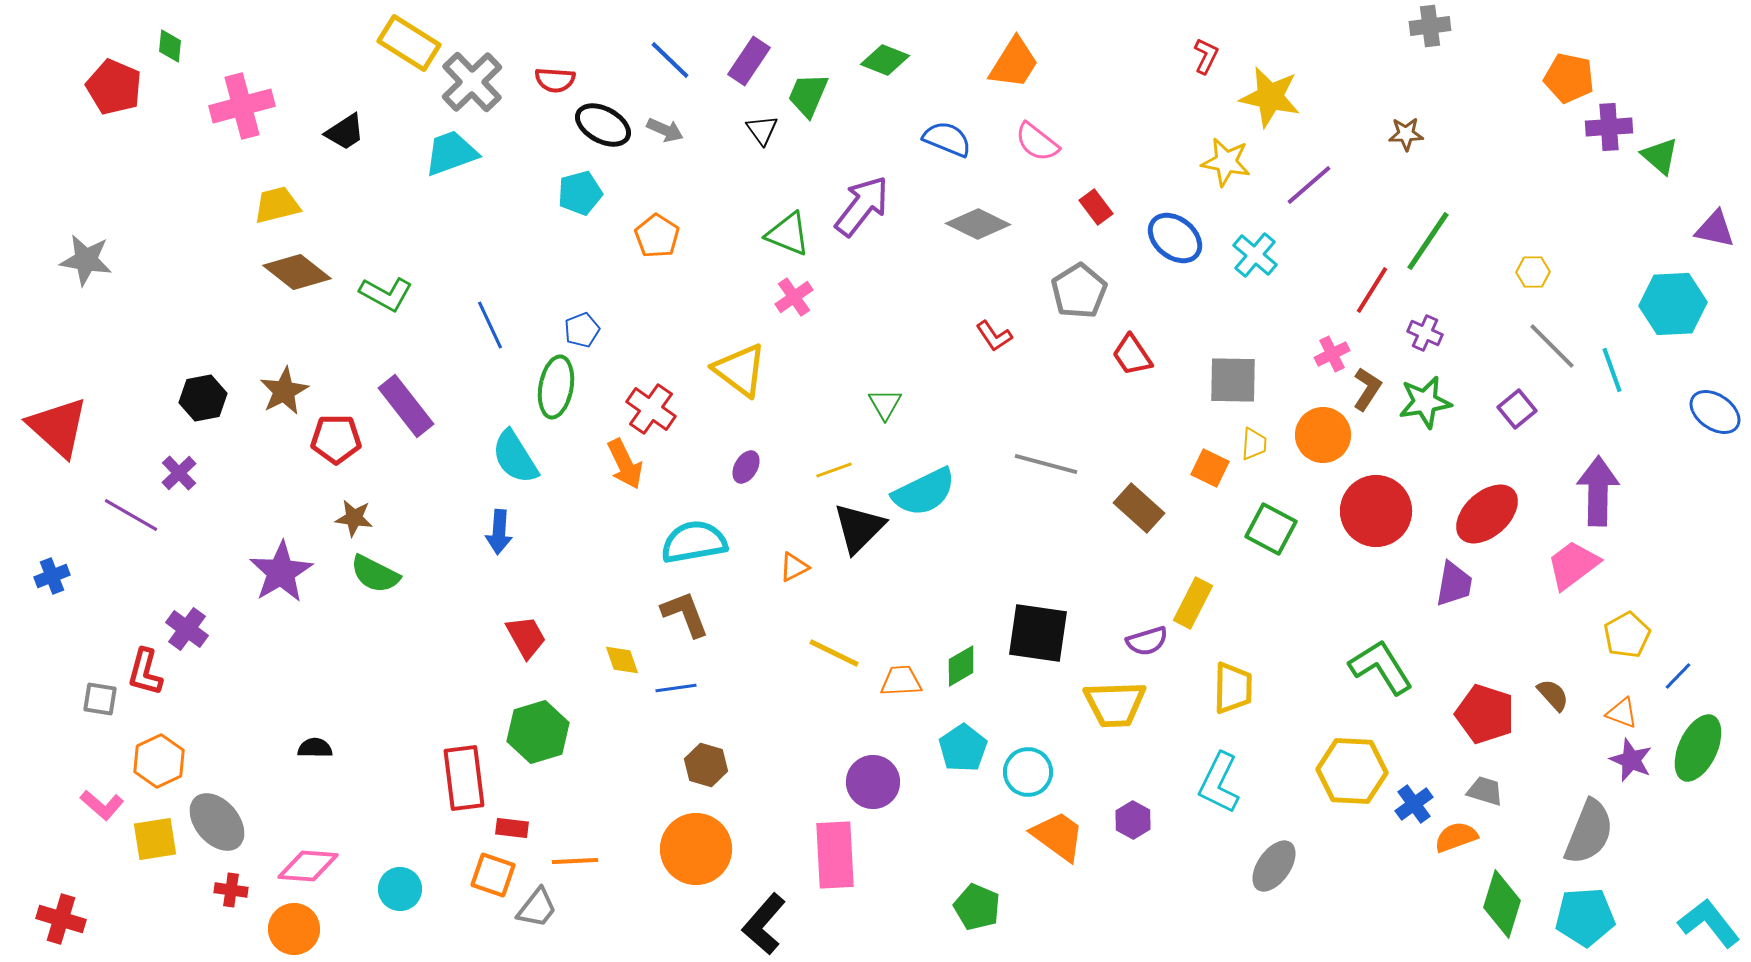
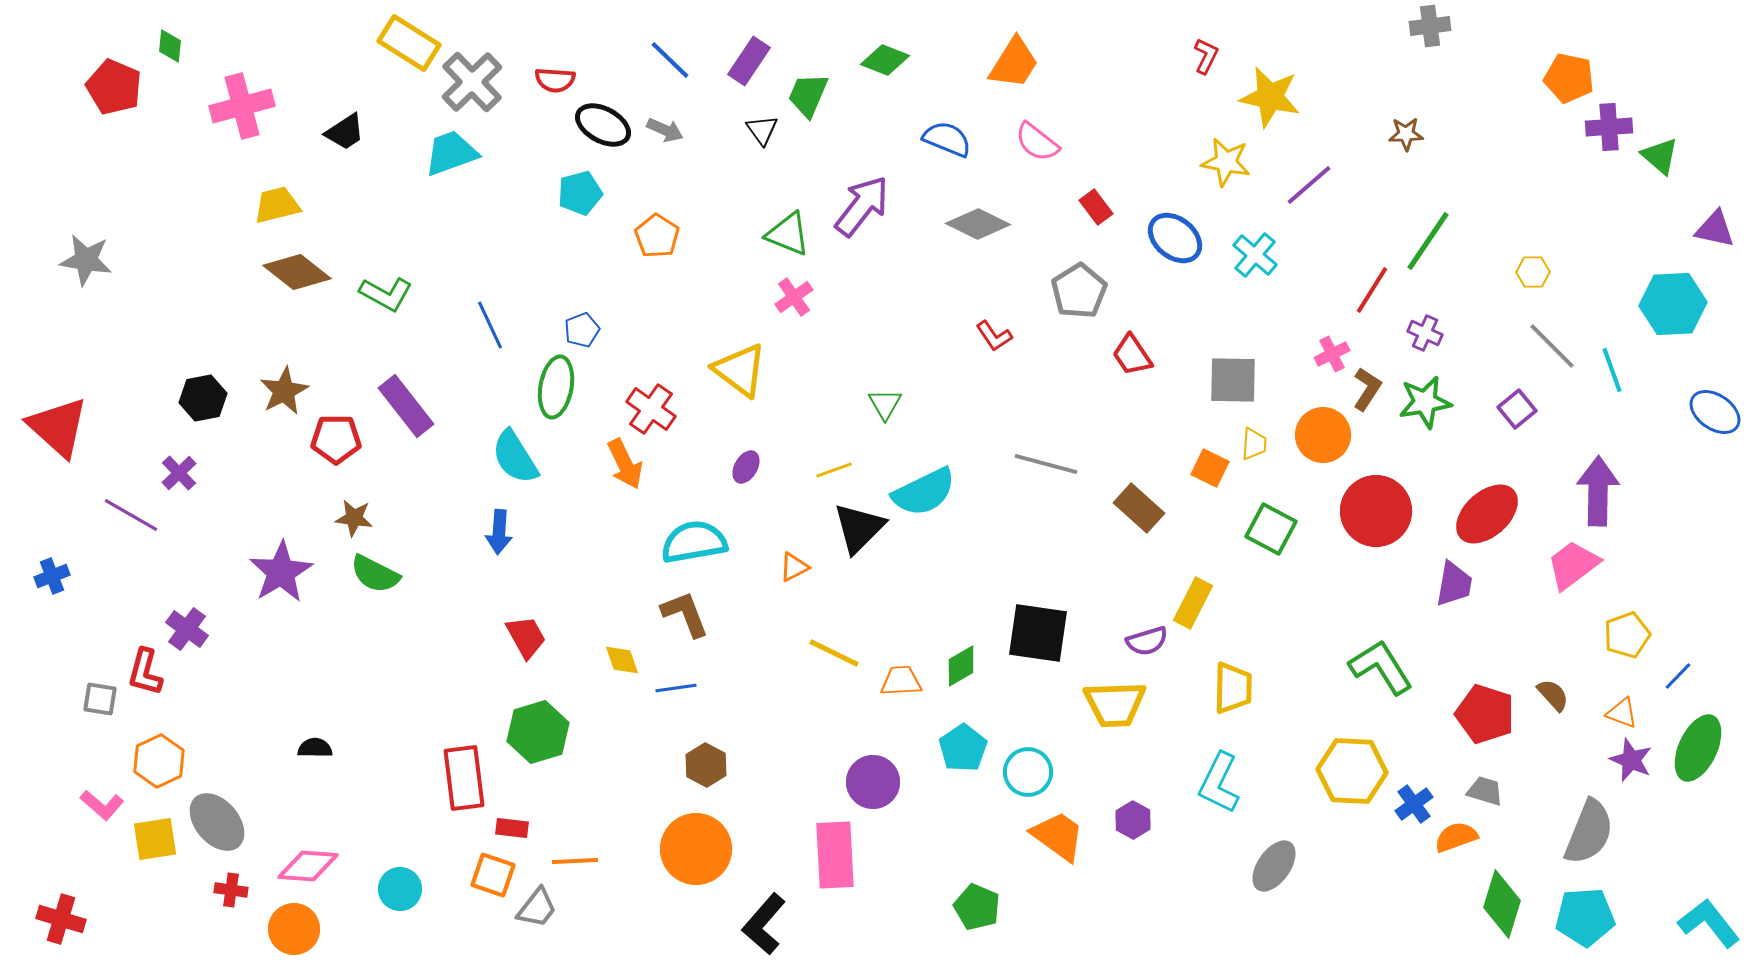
yellow pentagon at (1627, 635): rotated 9 degrees clockwise
brown hexagon at (706, 765): rotated 12 degrees clockwise
